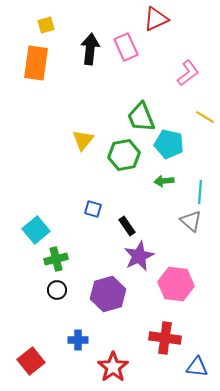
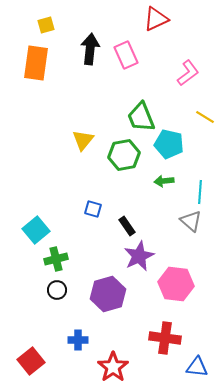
pink rectangle: moved 8 px down
